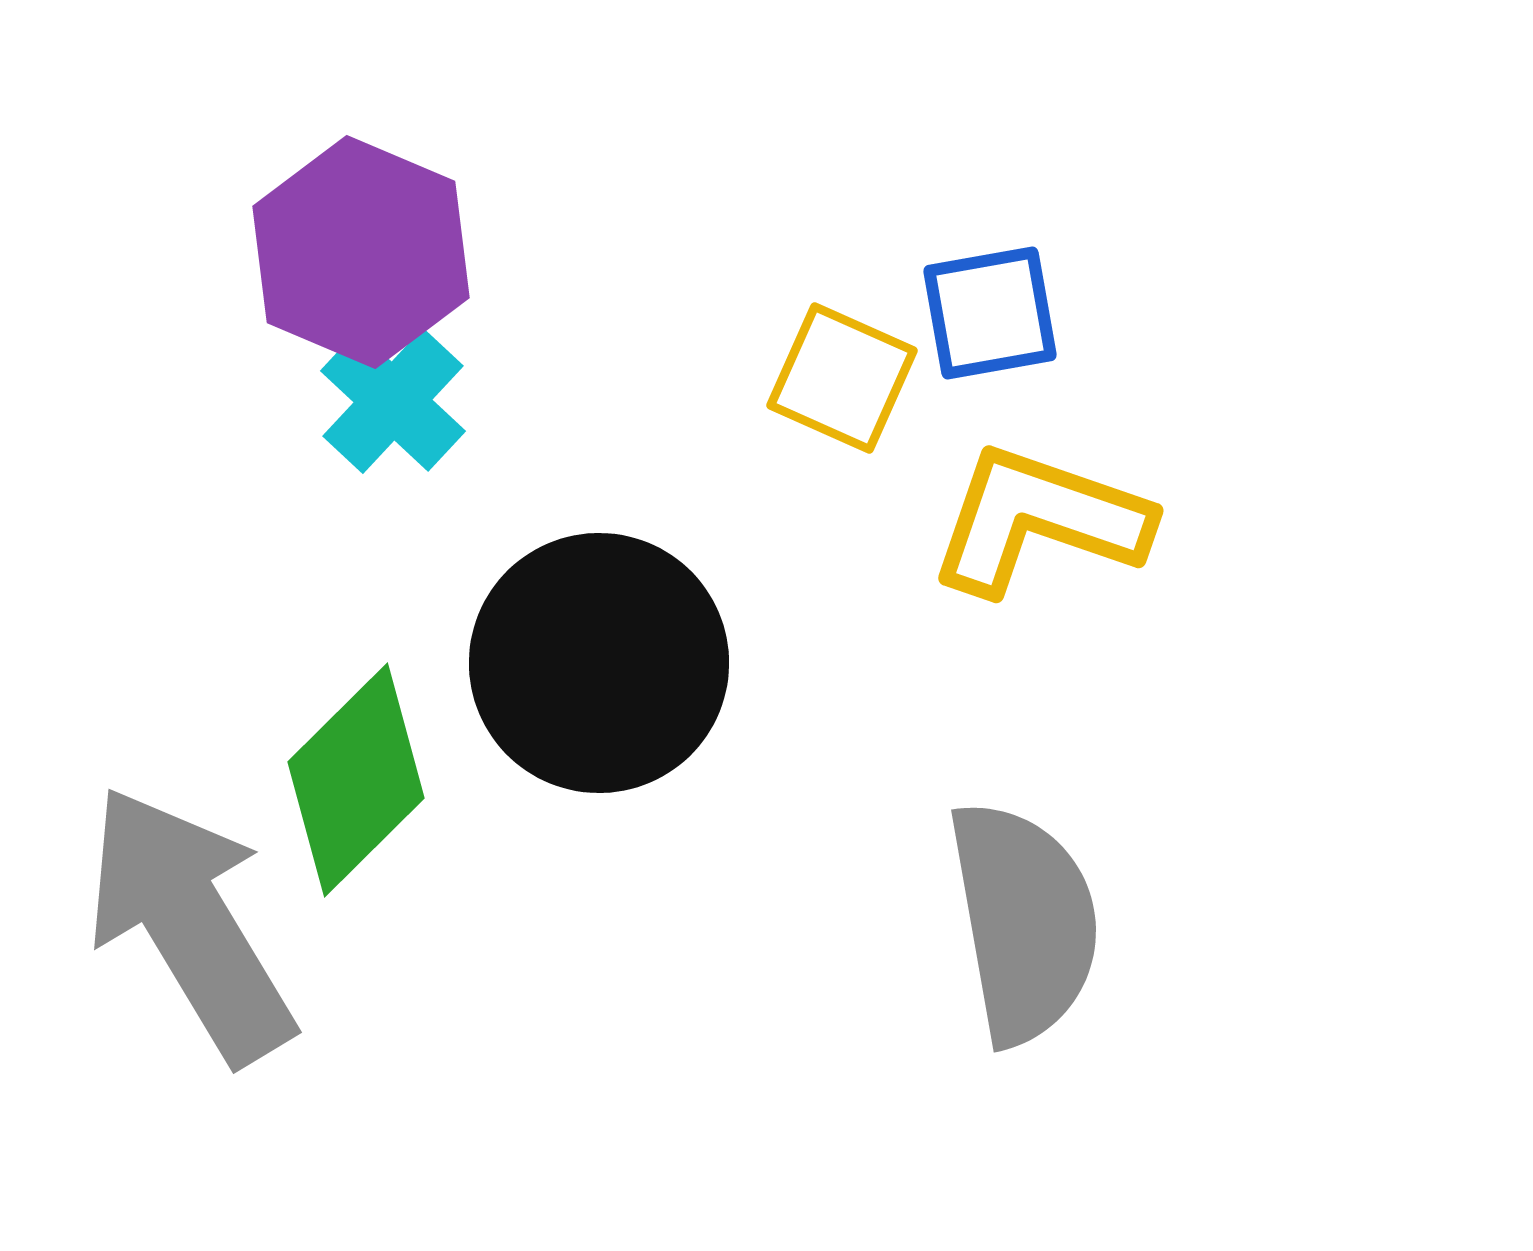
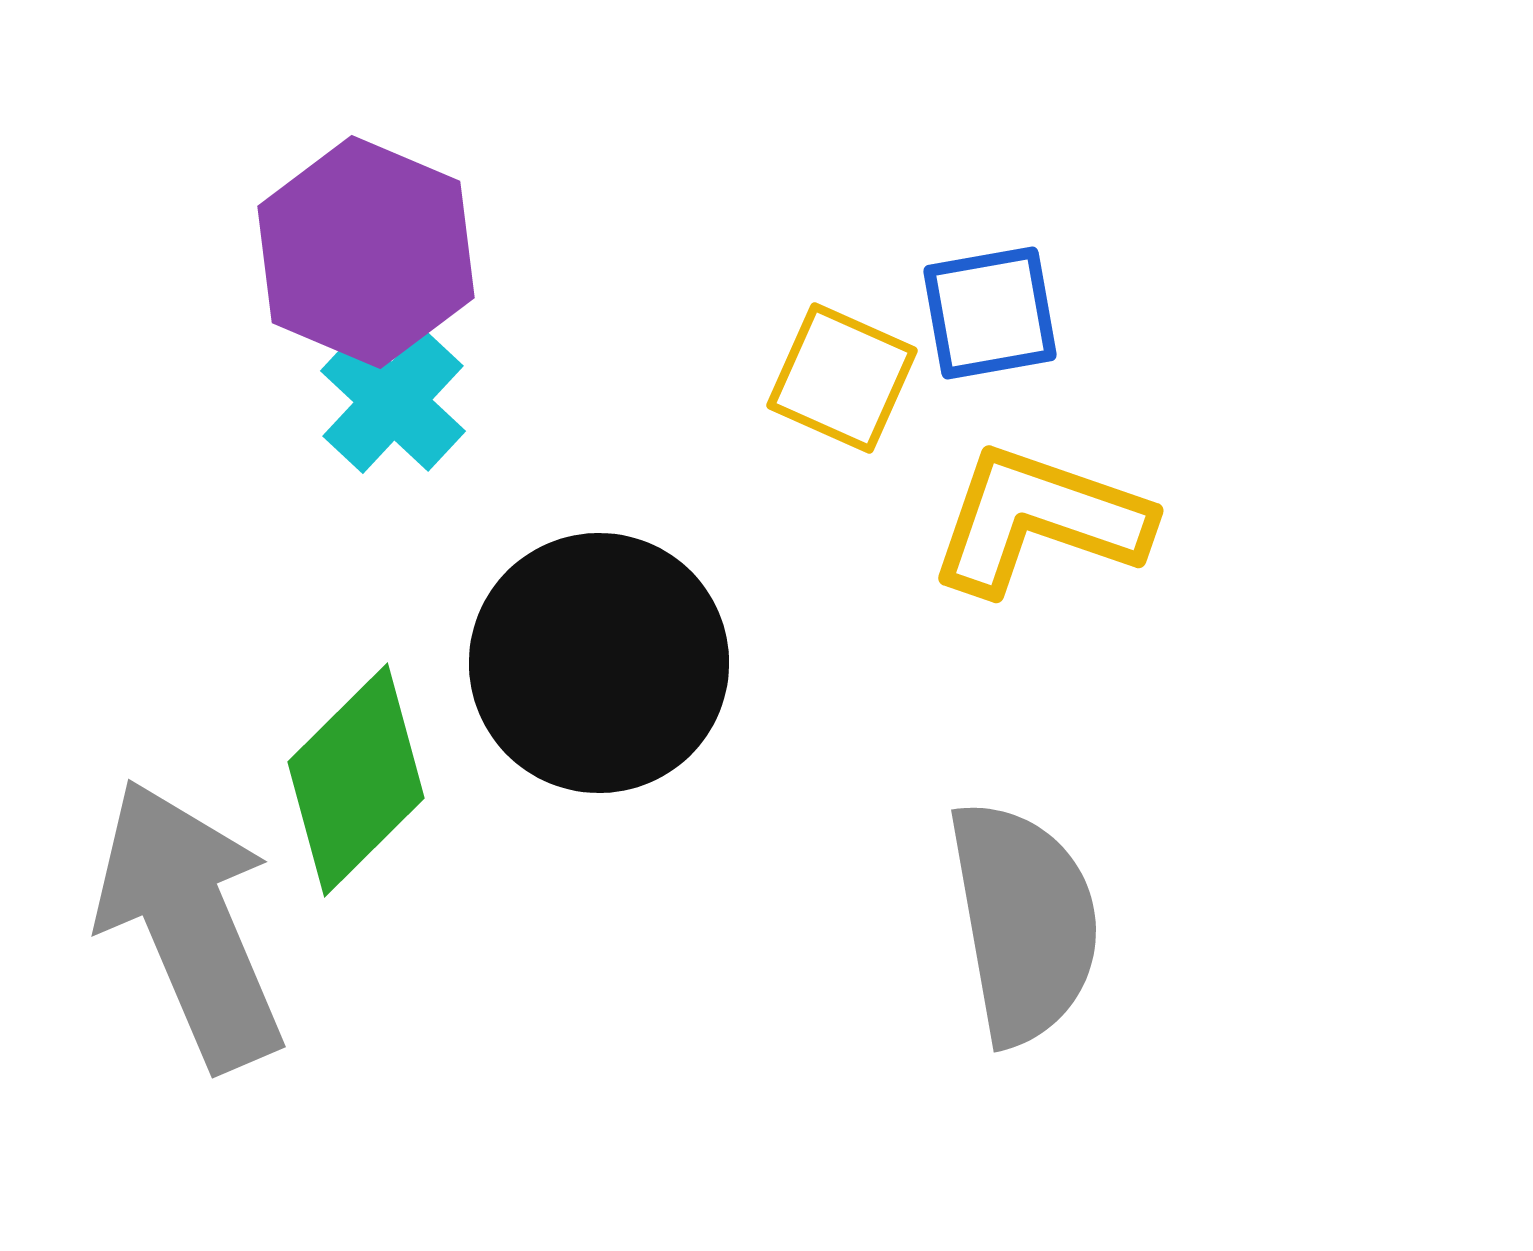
purple hexagon: moved 5 px right
gray arrow: rotated 8 degrees clockwise
